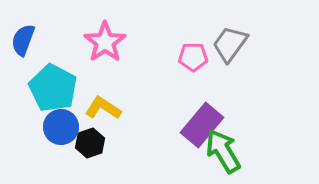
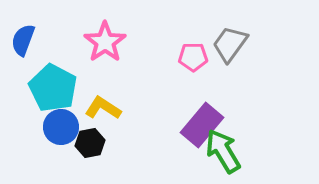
black hexagon: rotated 8 degrees clockwise
